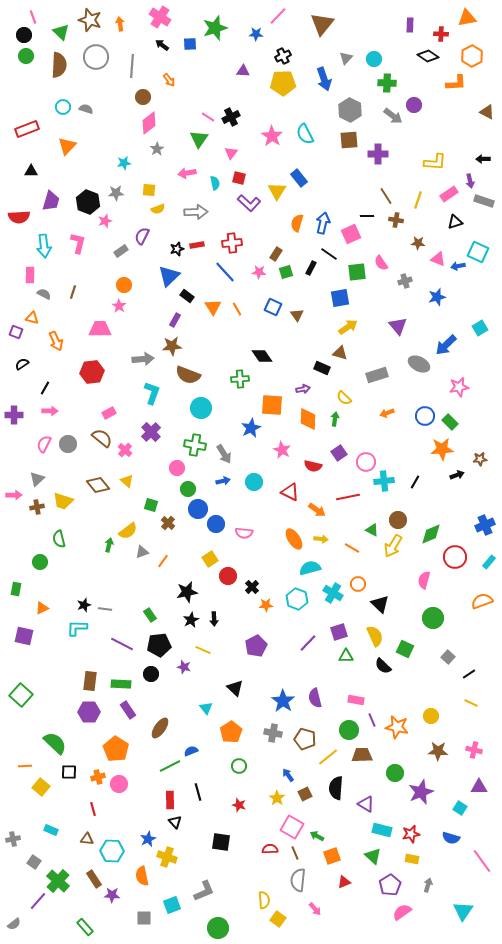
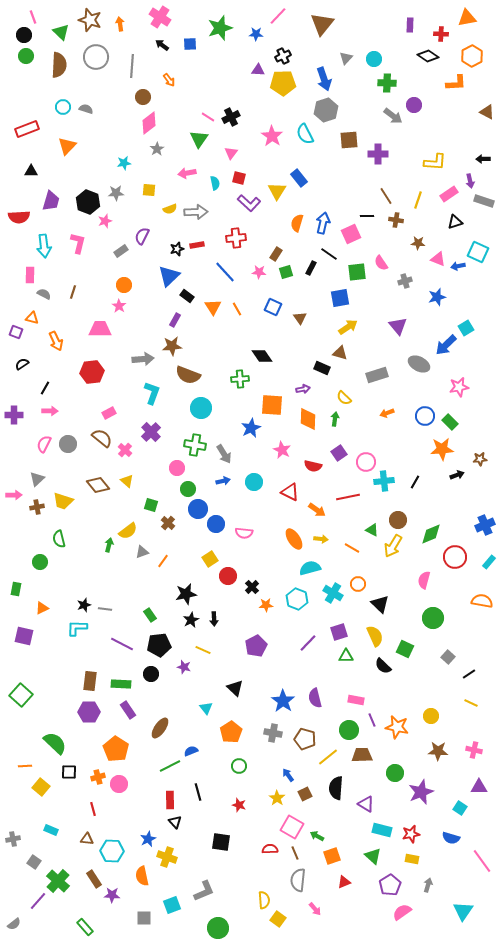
green star at (215, 28): moved 5 px right
purple triangle at (243, 71): moved 15 px right, 1 px up
gray hexagon at (350, 110): moved 24 px left; rotated 15 degrees clockwise
yellow semicircle at (158, 209): moved 12 px right
red cross at (232, 243): moved 4 px right, 5 px up
brown triangle at (297, 315): moved 3 px right, 3 px down
cyan square at (480, 328): moved 14 px left
black star at (187, 592): moved 1 px left, 2 px down
orange semicircle at (482, 601): rotated 30 degrees clockwise
